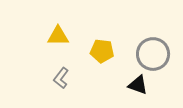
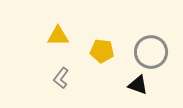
gray circle: moved 2 px left, 2 px up
